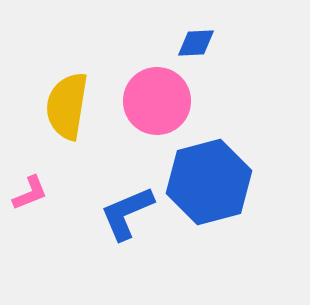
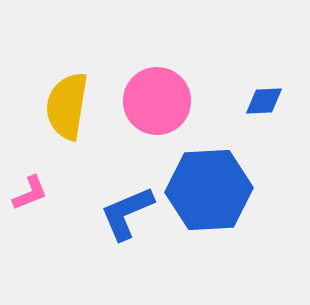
blue diamond: moved 68 px right, 58 px down
blue hexagon: moved 8 px down; rotated 12 degrees clockwise
